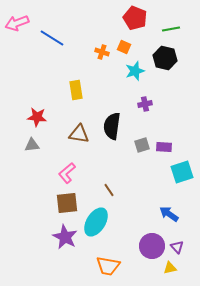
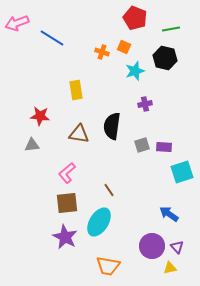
red star: moved 3 px right, 1 px up
cyan ellipse: moved 3 px right
